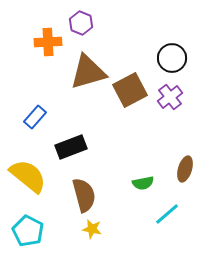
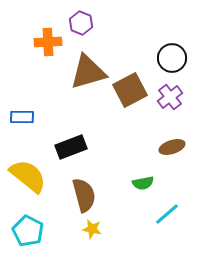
blue rectangle: moved 13 px left; rotated 50 degrees clockwise
brown ellipse: moved 13 px left, 22 px up; rotated 55 degrees clockwise
